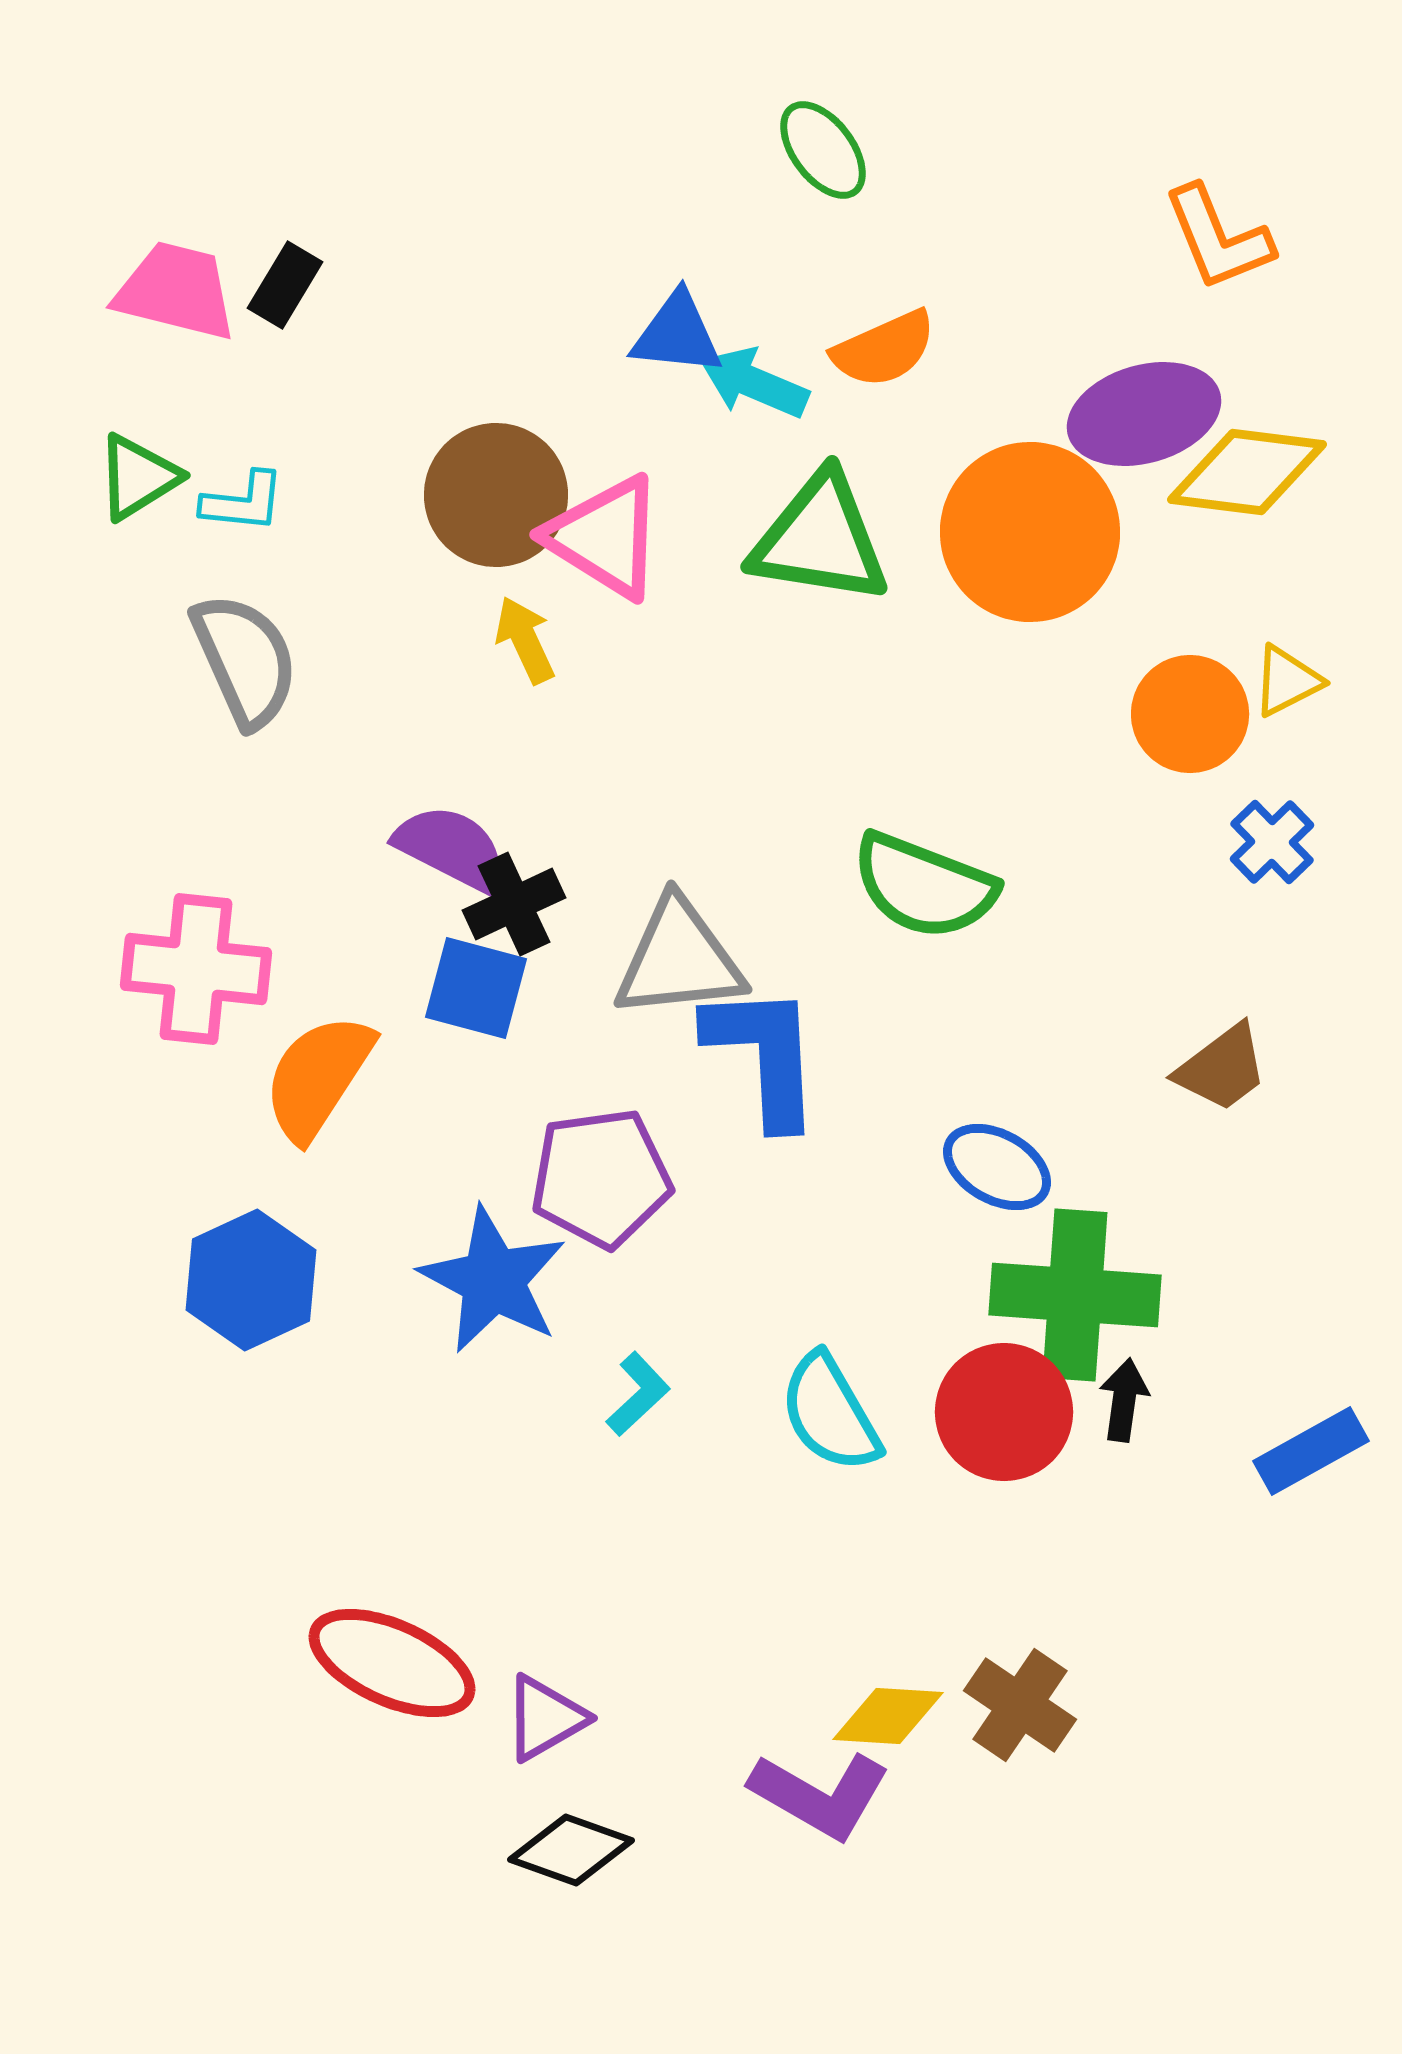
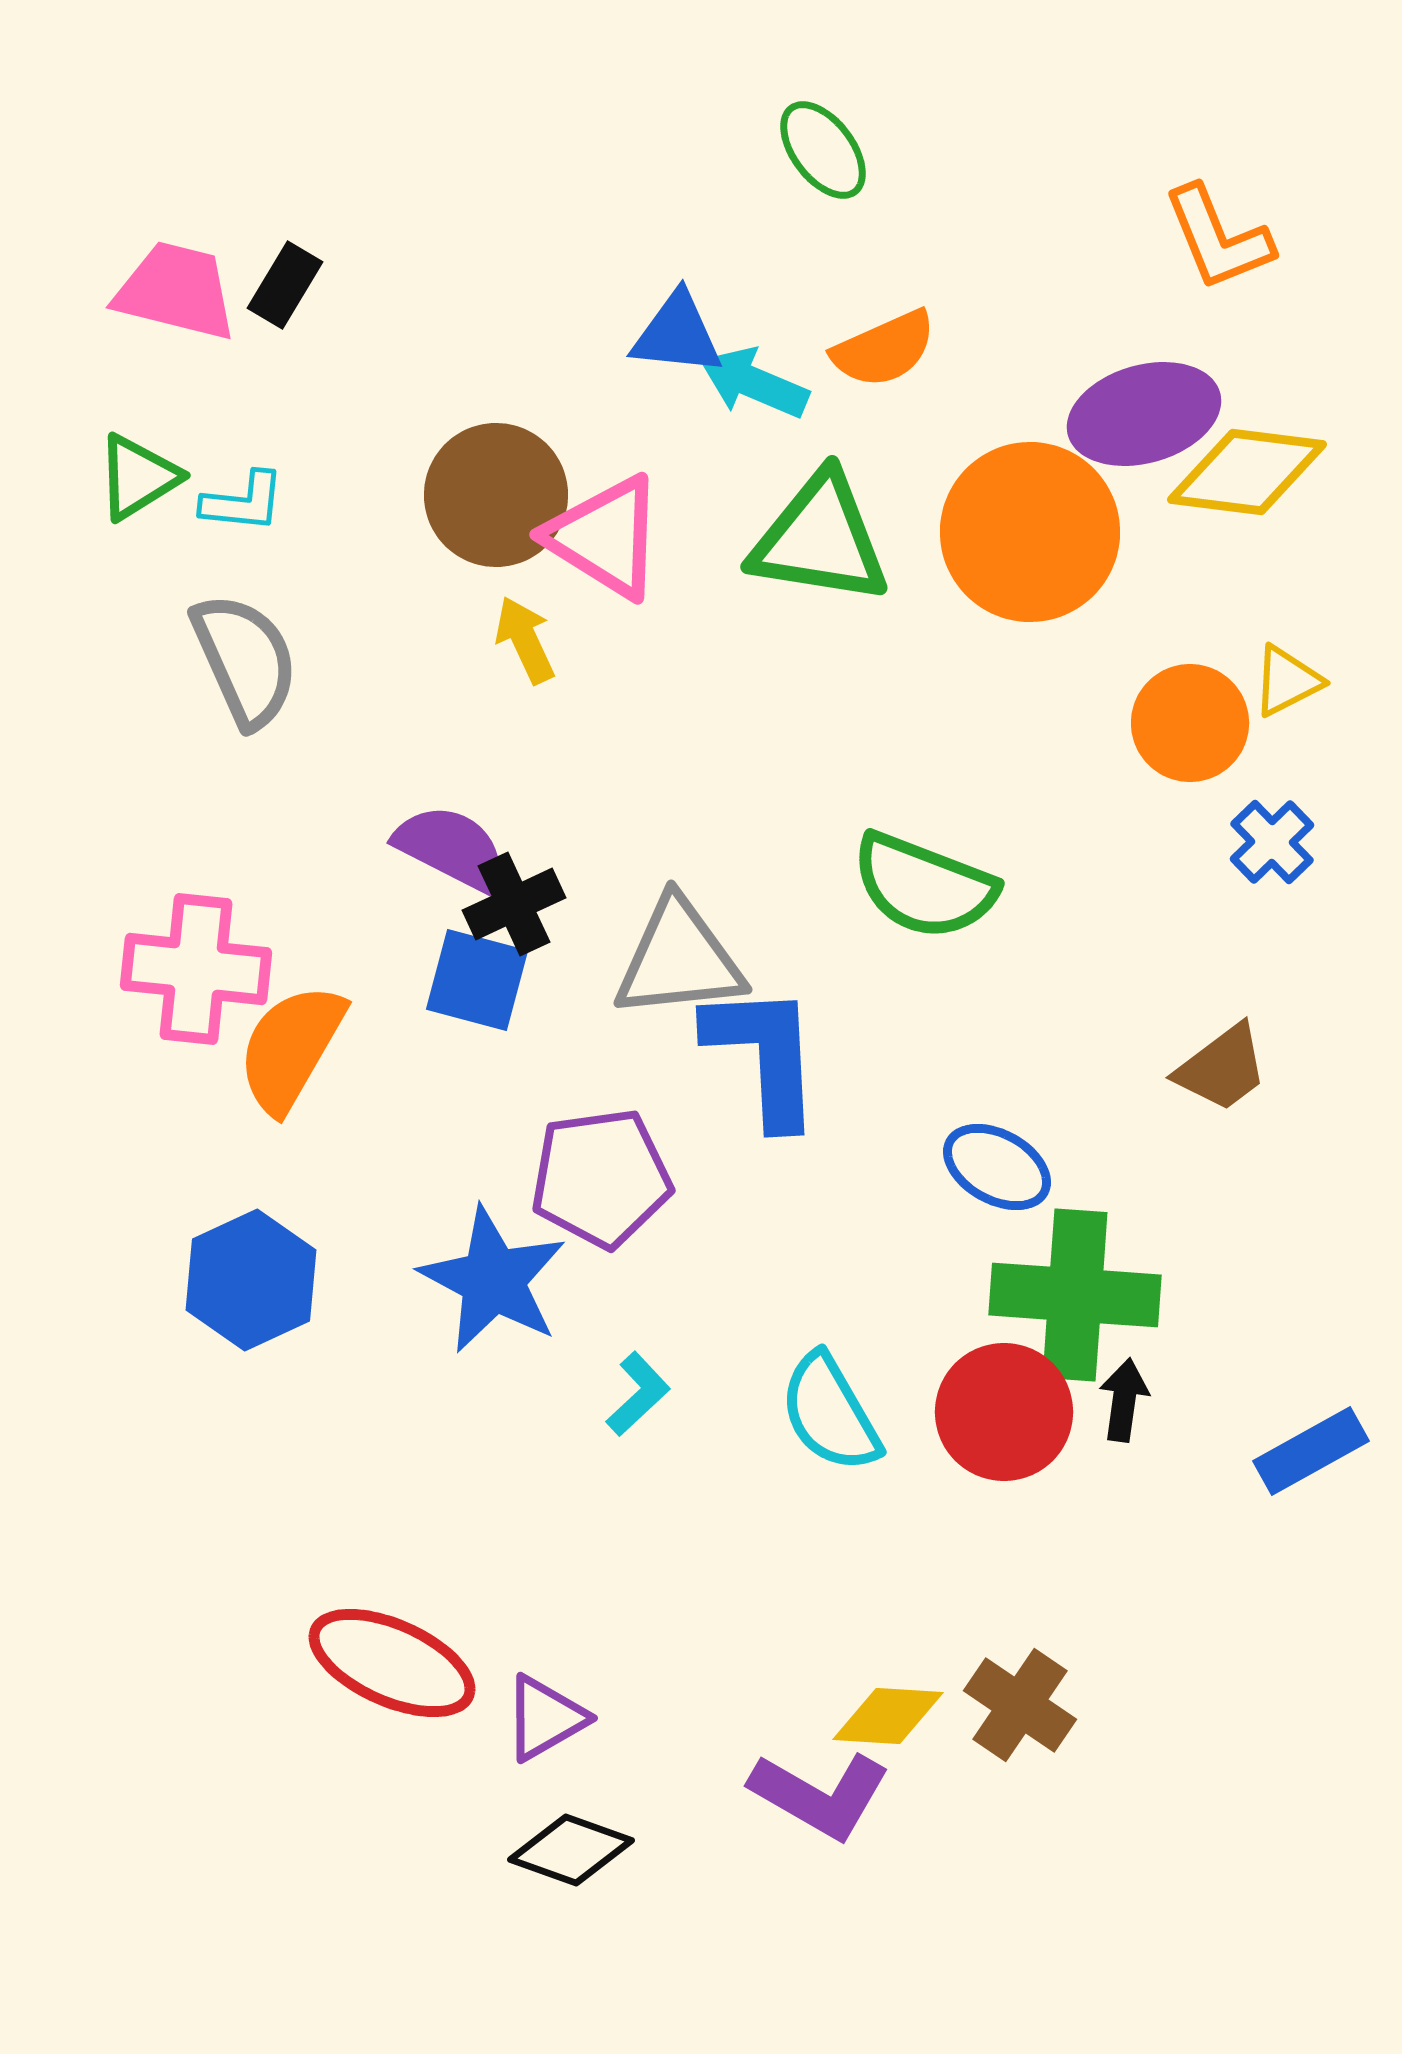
orange circle at (1190, 714): moved 9 px down
blue square at (476, 988): moved 1 px right, 8 px up
orange semicircle at (318, 1077): moved 27 px left, 29 px up; rotated 3 degrees counterclockwise
